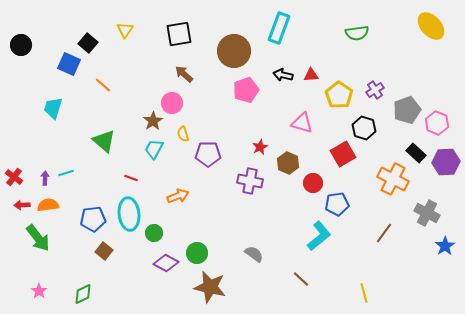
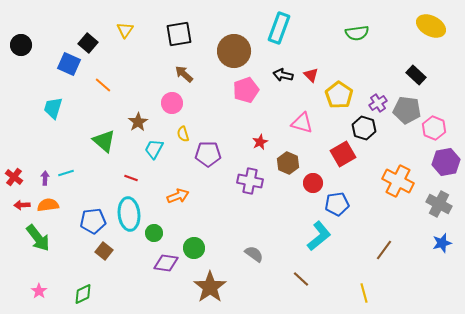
yellow ellipse at (431, 26): rotated 20 degrees counterclockwise
red triangle at (311, 75): rotated 49 degrees clockwise
purple cross at (375, 90): moved 3 px right, 13 px down
gray pentagon at (407, 110): rotated 28 degrees clockwise
brown star at (153, 121): moved 15 px left, 1 px down
pink hexagon at (437, 123): moved 3 px left, 5 px down
red star at (260, 147): moved 5 px up
black rectangle at (416, 153): moved 78 px up
purple hexagon at (446, 162): rotated 8 degrees counterclockwise
orange cross at (393, 179): moved 5 px right, 2 px down
gray cross at (427, 213): moved 12 px right, 9 px up
blue pentagon at (93, 219): moved 2 px down
brown line at (384, 233): moved 17 px down
blue star at (445, 246): moved 3 px left, 3 px up; rotated 18 degrees clockwise
green circle at (197, 253): moved 3 px left, 5 px up
purple diamond at (166, 263): rotated 20 degrees counterclockwise
brown star at (210, 287): rotated 24 degrees clockwise
